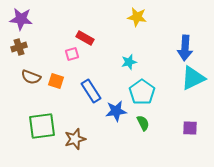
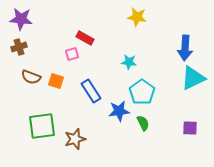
cyan star: rotated 21 degrees clockwise
blue star: moved 3 px right
